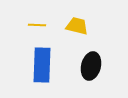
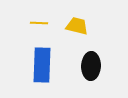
yellow line: moved 2 px right, 2 px up
black ellipse: rotated 12 degrees counterclockwise
